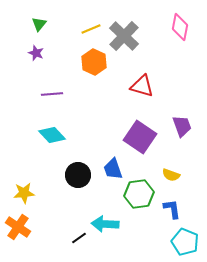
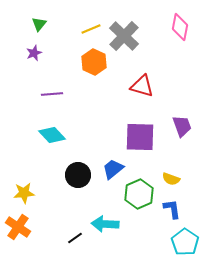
purple star: moved 2 px left; rotated 28 degrees clockwise
purple square: rotated 32 degrees counterclockwise
blue trapezoid: rotated 70 degrees clockwise
yellow semicircle: moved 4 px down
green hexagon: rotated 16 degrees counterclockwise
black line: moved 4 px left
cyan pentagon: rotated 12 degrees clockwise
